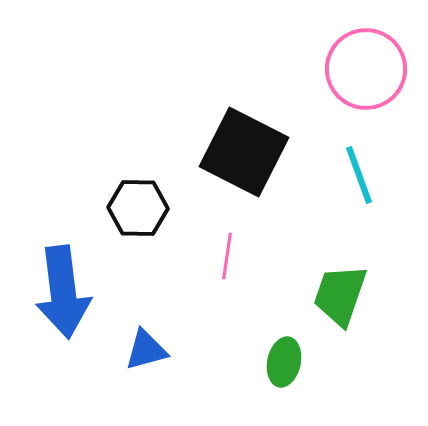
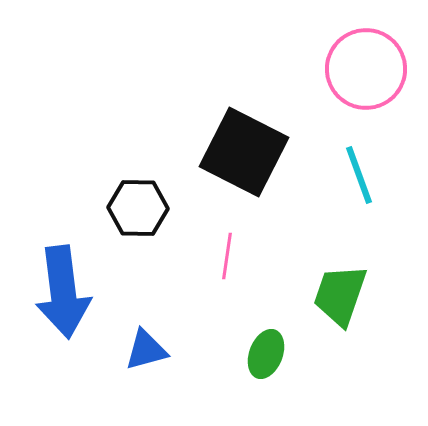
green ellipse: moved 18 px left, 8 px up; rotated 9 degrees clockwise
